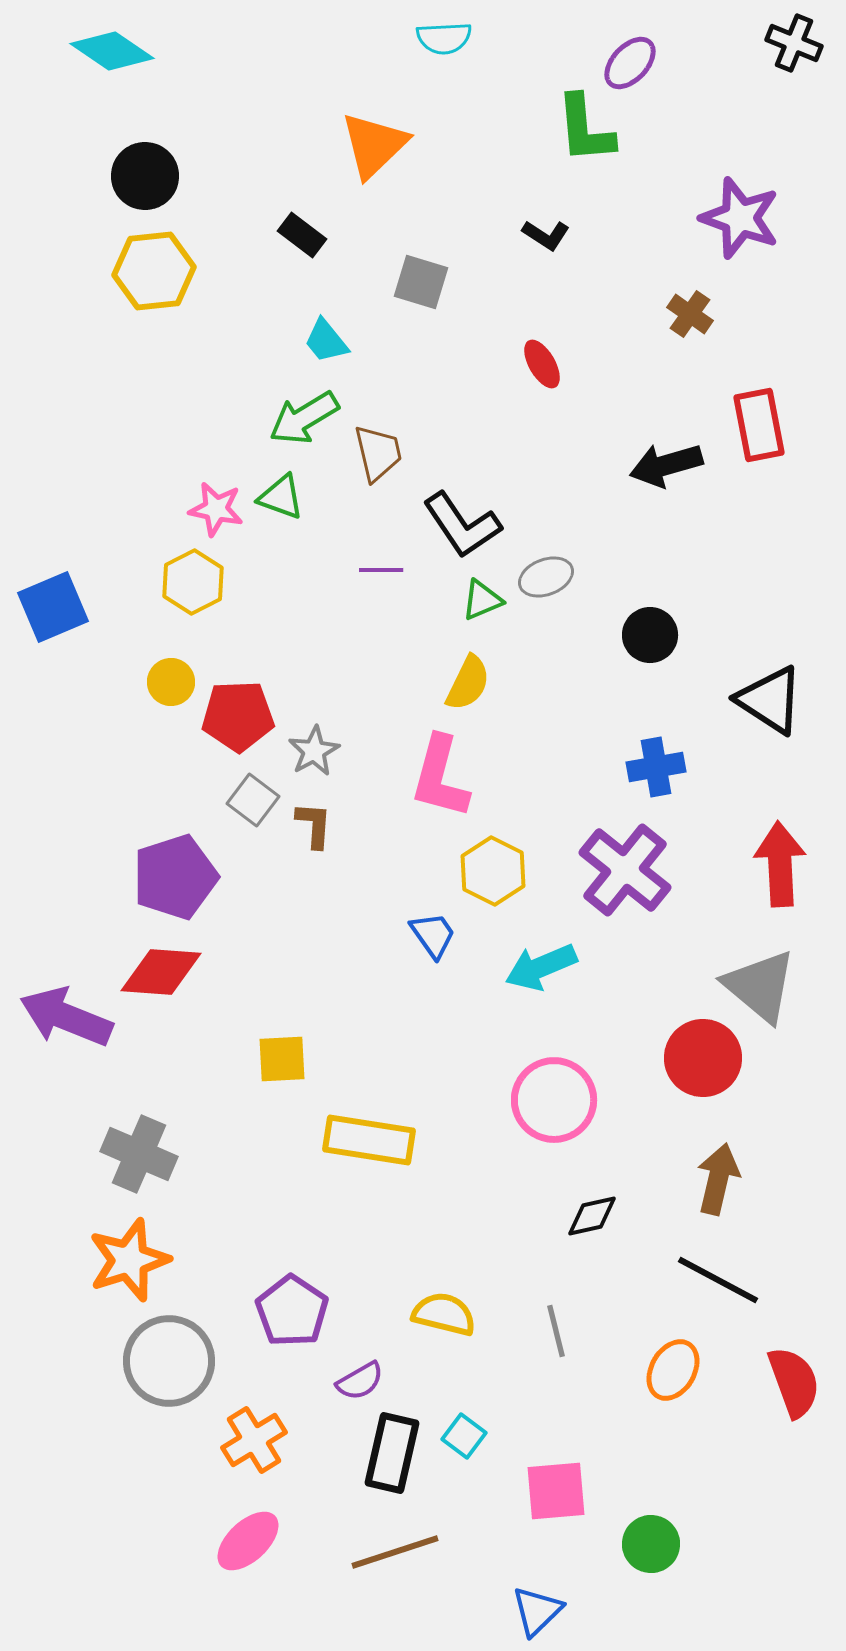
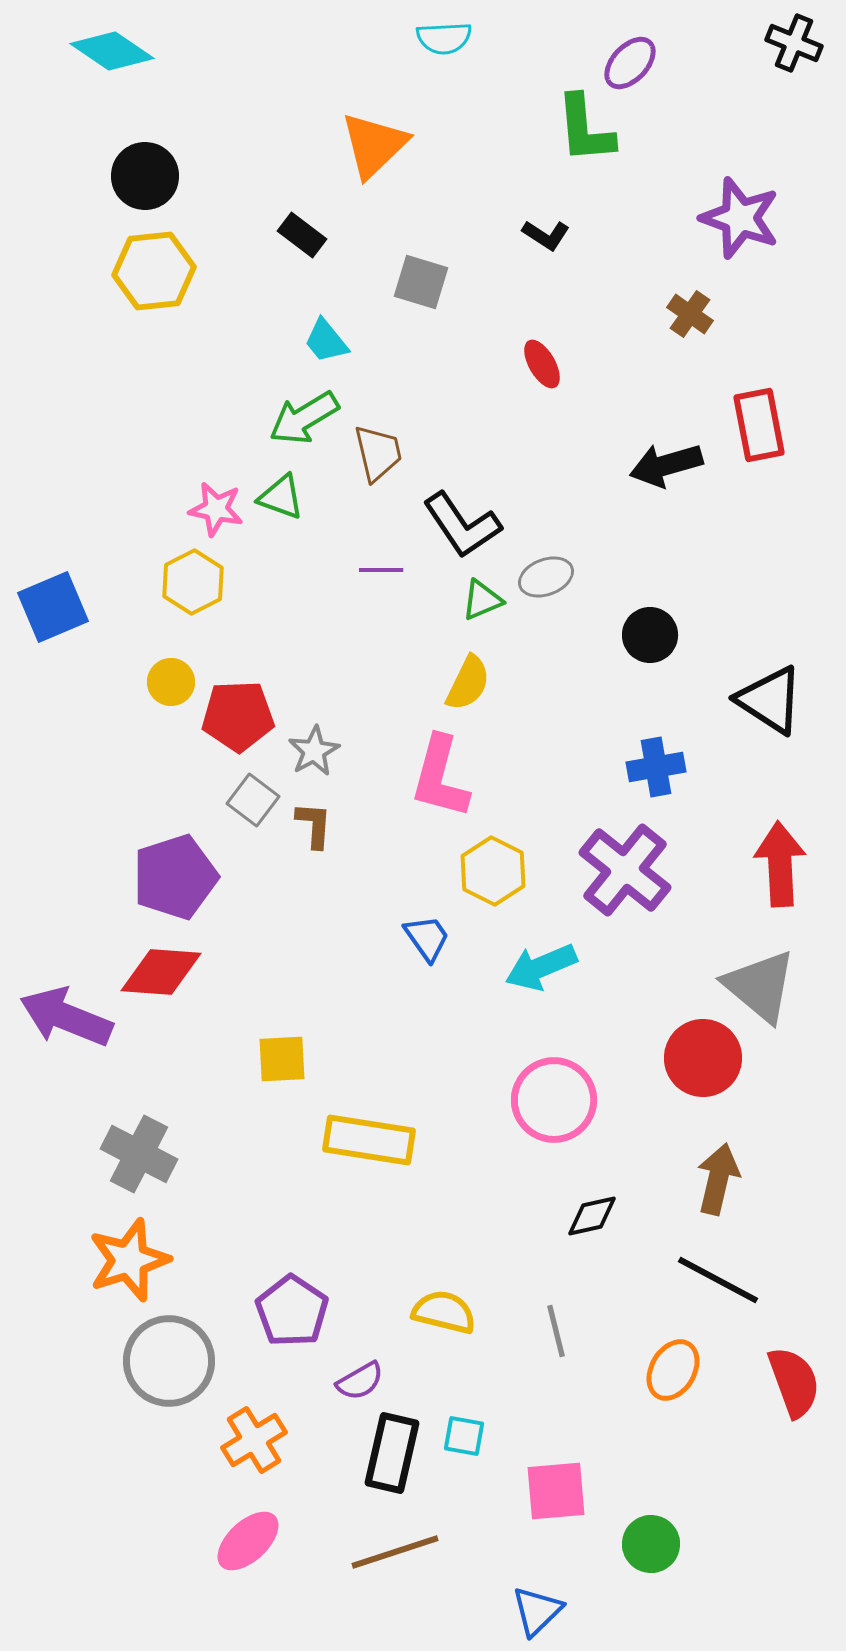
blue trapezoid at (433, 935): moved 6 px left, 3 px down
gray cross at (139, 1154): rotated 4 degrees clockwise
yellow semicircle at (444, 1314): moved 2 px up
cyan square at (464, 1436): rotated 27 degrees counterclockwise
